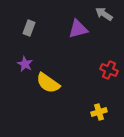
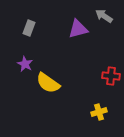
gray arrow: moved 2 px down
red cross: moved 2 px right, 6 px down; rotated 18 degrees counterclockwise
